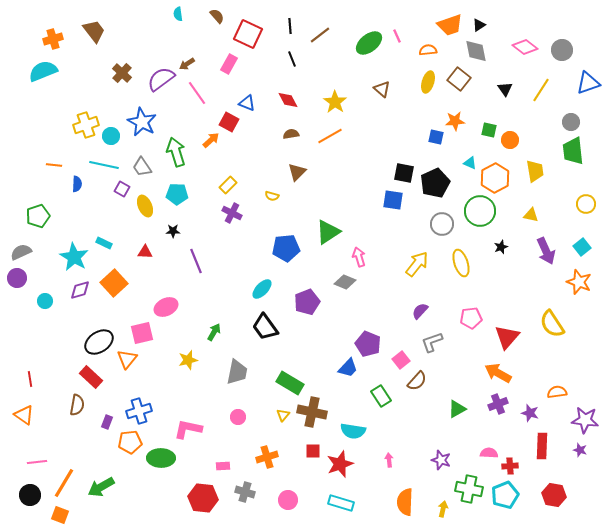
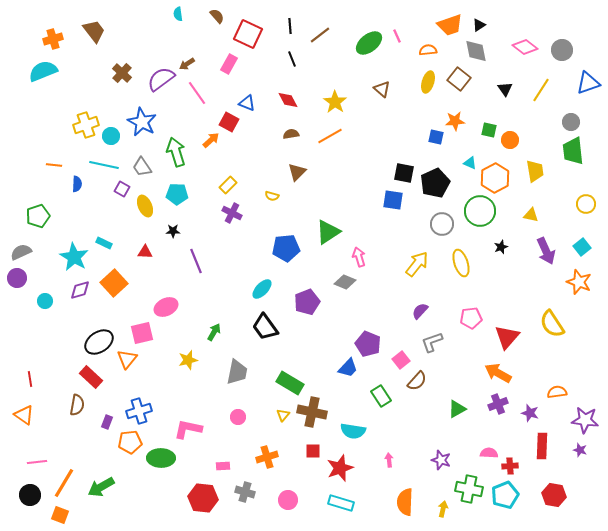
red star at (340, 464): moved 4 px down
